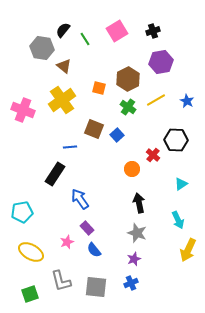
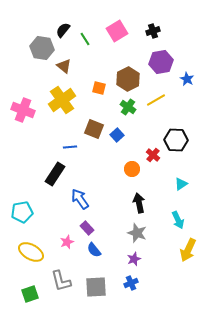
blue star: moved 22 px up
gray square: rotated 10 degrees counterclockwise
